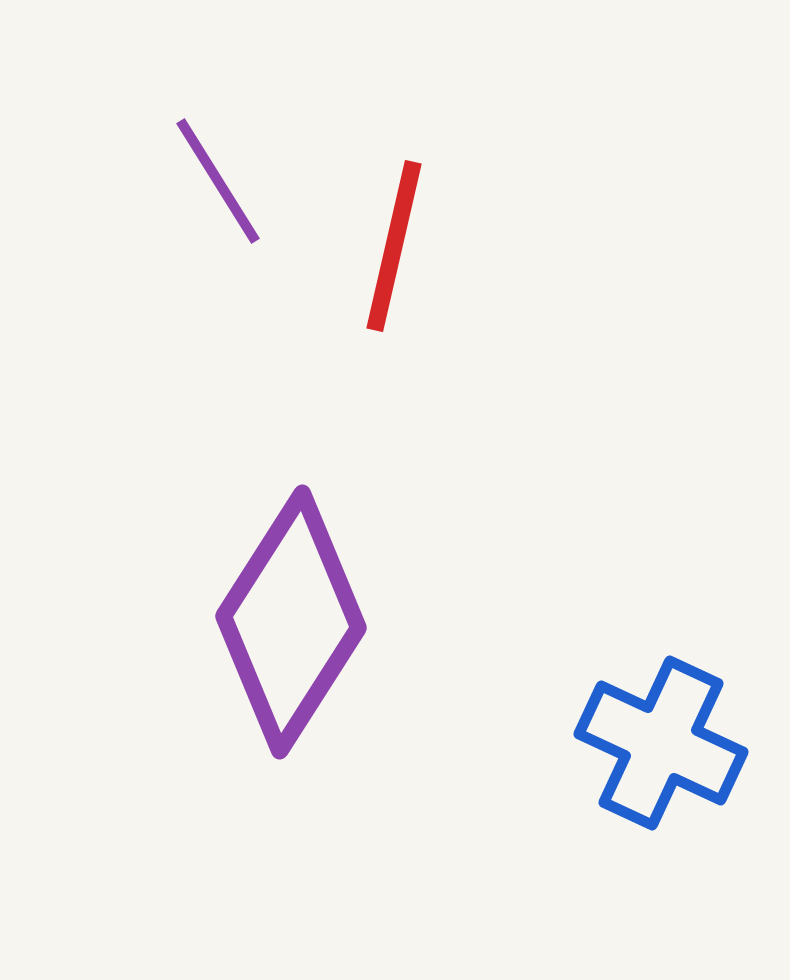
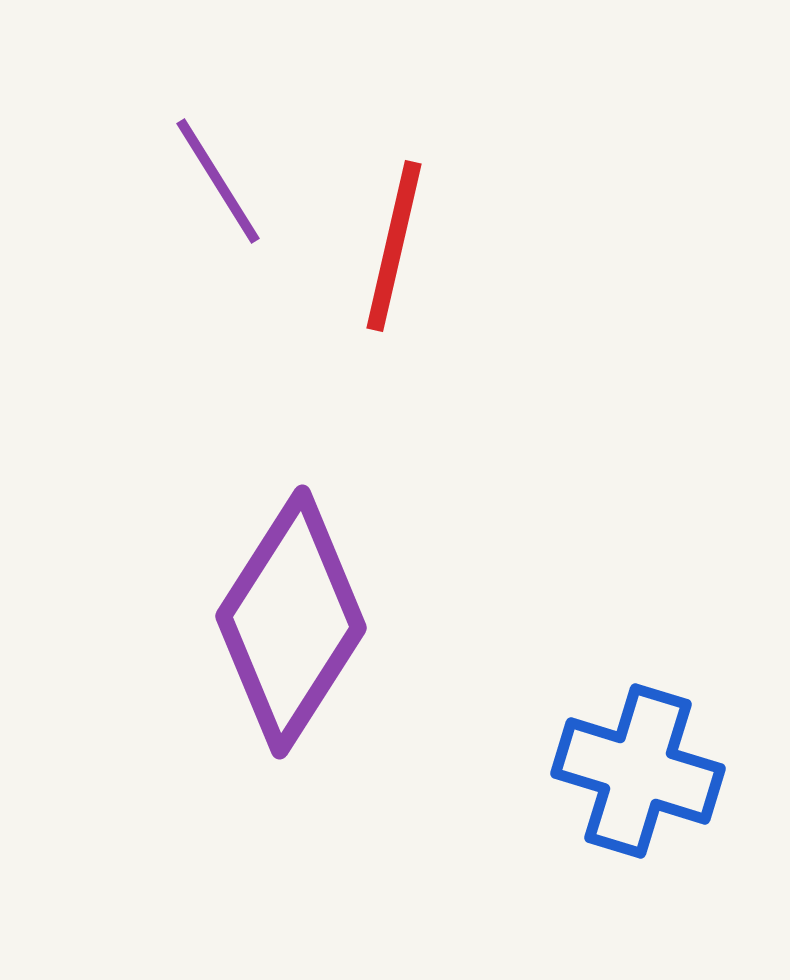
blue cross: moved 23 px left, 28 px down; rotated 8 degrees counterclockwise
